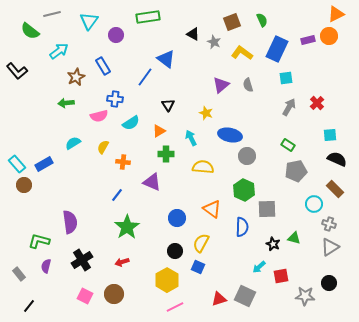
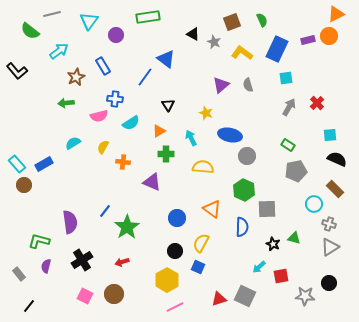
blue line at (117, 195): moved 12 px left, 16 px down
